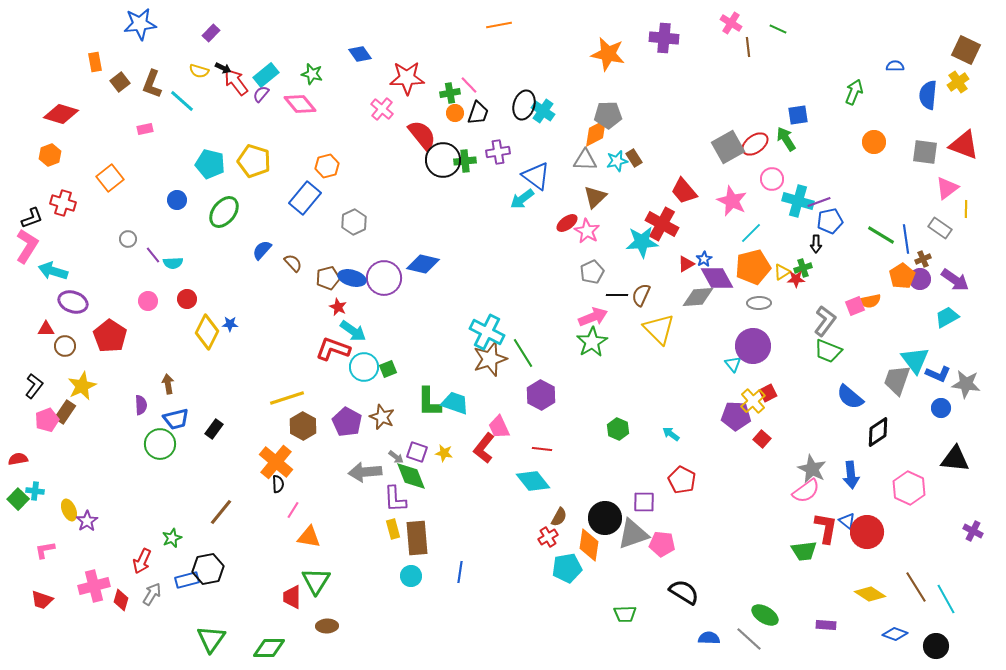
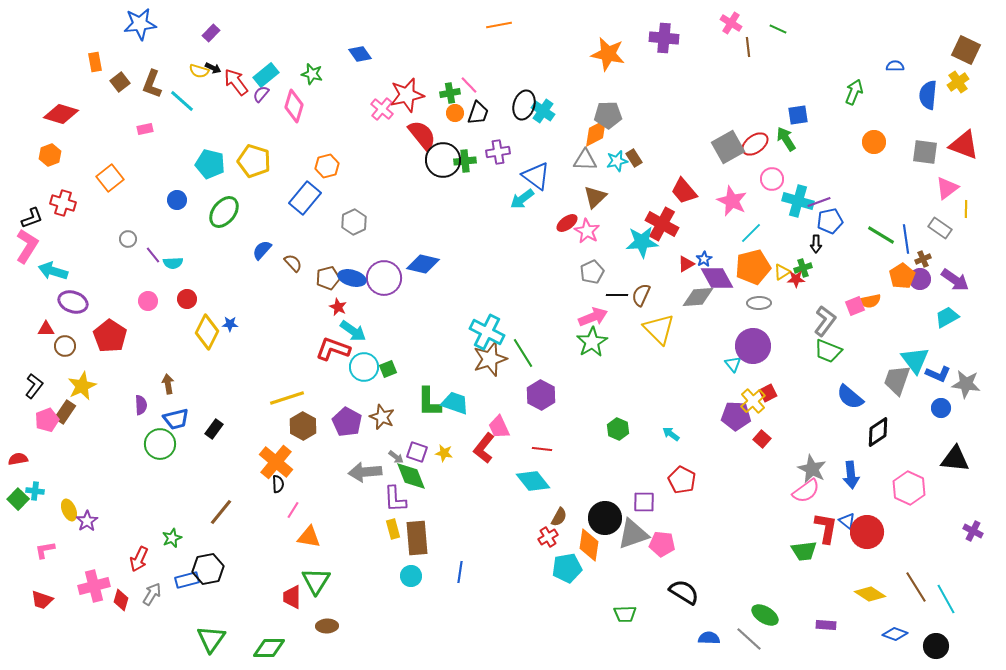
black arrow at (223, 68): moved 10 px left
red star at (407, 78): moved 17 px down; rotated 12 degrees counterclockwise
pink diamond at (300, 104): moved 6 px left, 2 px down; rotated 56 degrees clockwise
red arrow at (142, 561): moved 3 px left, 2 px up
